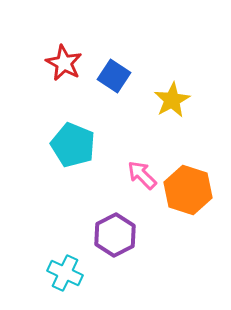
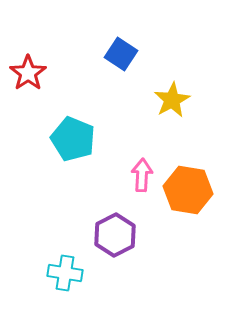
red star: moved 36 px left, 10 px down; rotated 9 degrees clockwise
blue square: moved 7 px right, 22 px up
cyan pentagon: moved 6 px up
pink arrow: rotated 48 degrees clockwise
orange hexagon: rotated 9 degrees counterclockwise
cyan cross: rotated 16 degrees counterclockwise
